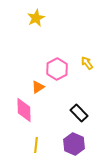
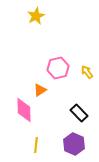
yellow star: moved 2 px up
yellow arrow: moved 9 px down
pink hexagon: moved 1 px right, 1 px up; rotated 15 degrees clockwise
orange triangle: moved 2 px right, 3 px down
